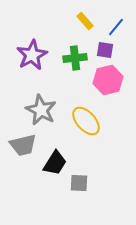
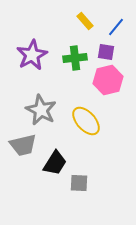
purple square: moved 1 px right, 2 px down
